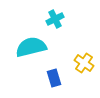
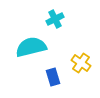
yellow cross: moved 3 px left
blue rectangle: moved 1 px left, 1 px up
